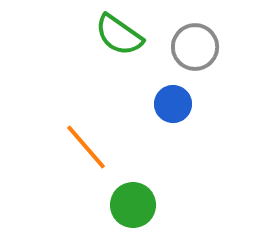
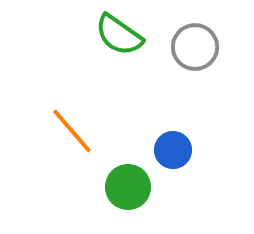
blue circle: moved 46 px down
orange line: moved 14 px left, 16 px up
green circle: moved 5 px left, 18 px up
